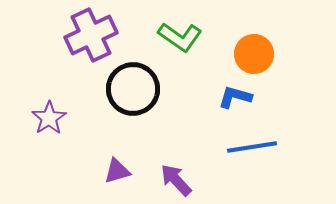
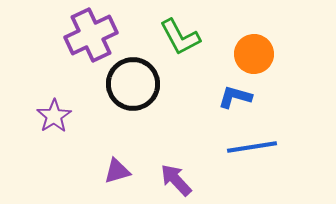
green L-shape: rotated 27 degrees clockwise
black circle: moved 5 px up
purple star: moved 5 px right, 2 px up
